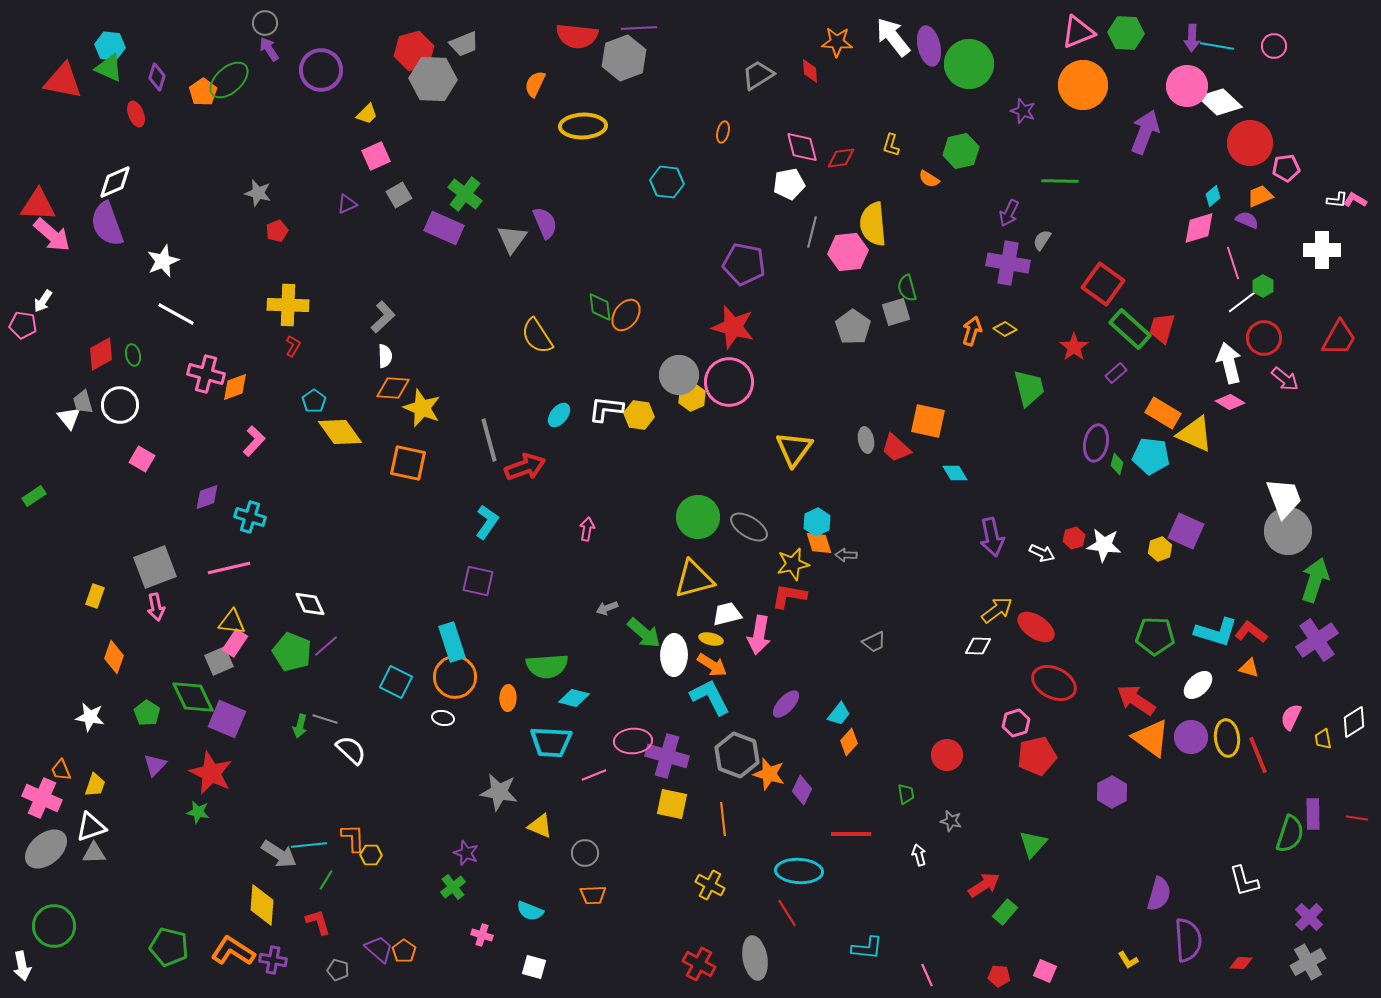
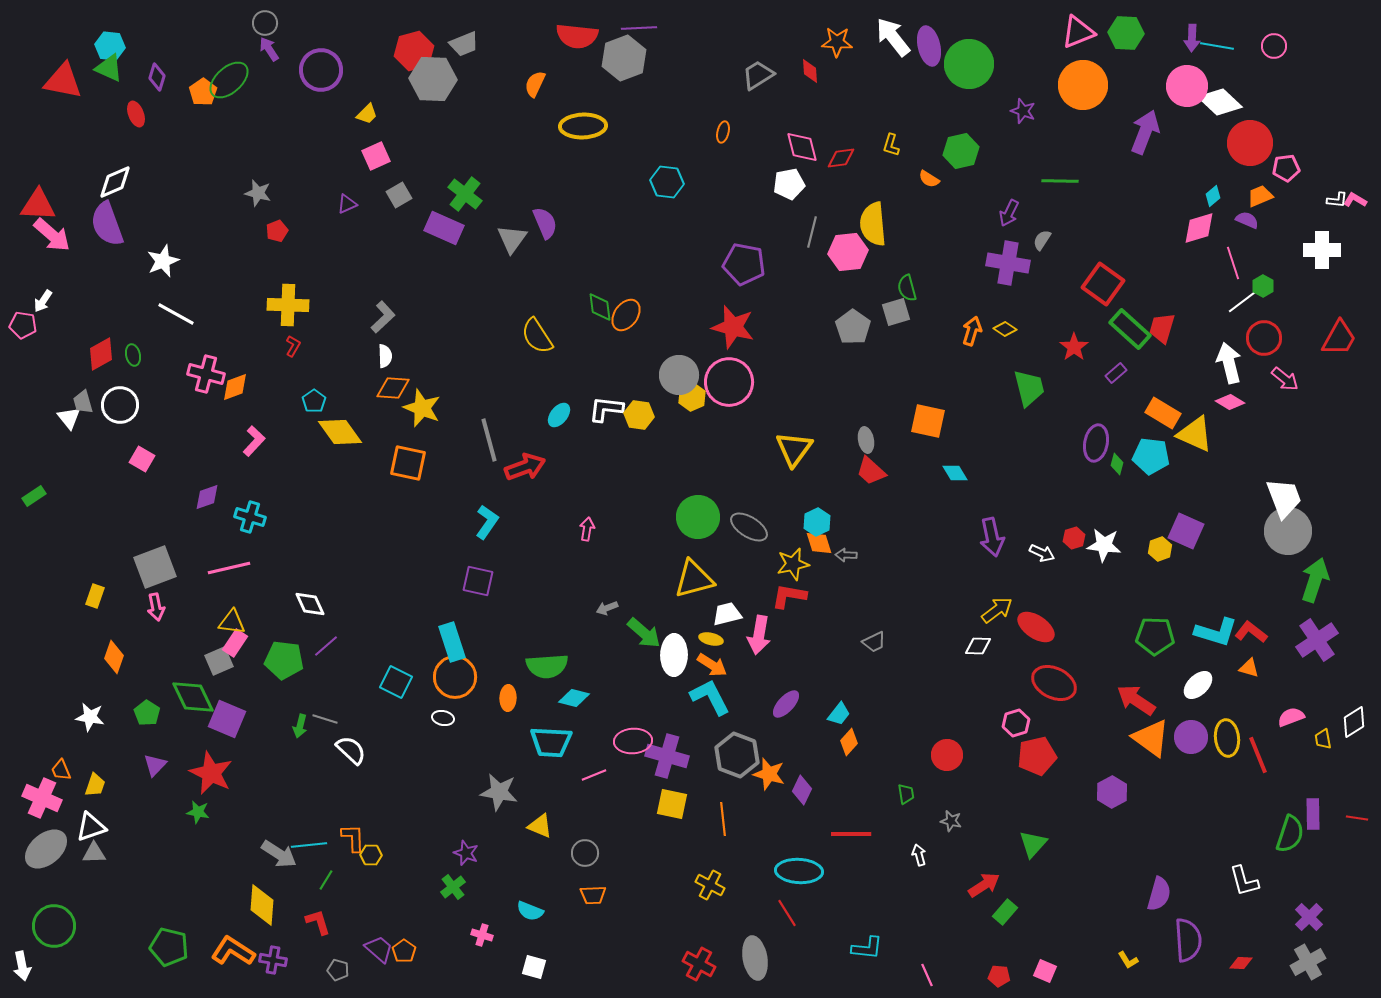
red trapezoid at (896, 448): moved 25 px left, 23 px down
green pentagon at (292, 652): moved 8 px left, 8 px down; rotated 15 degrees counterclockwise
pink semicircle at (1291, 717): rotated 44 degrees clockwise
